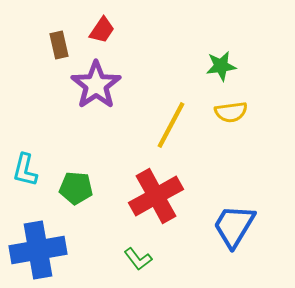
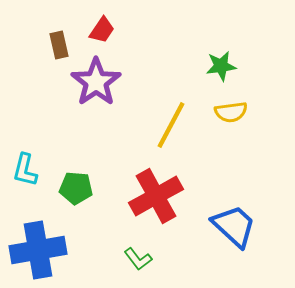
purple star: moved 3 px up
blue trapezoid: rotated 102 degrees clockwise
